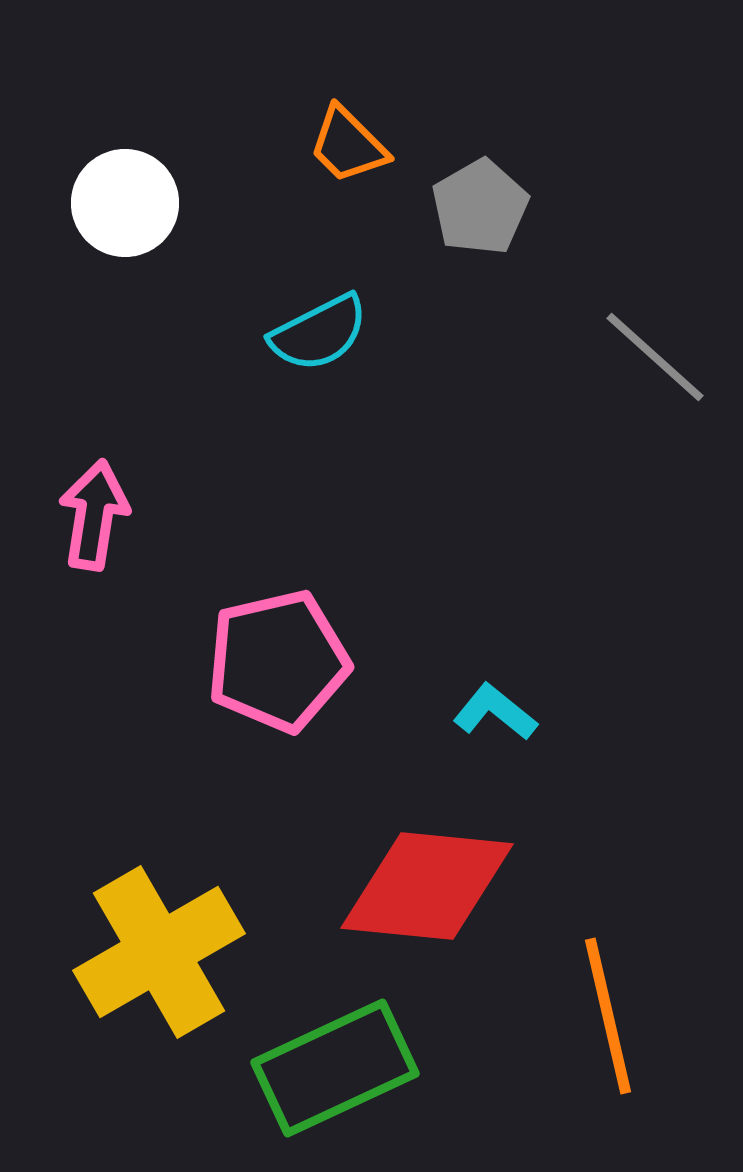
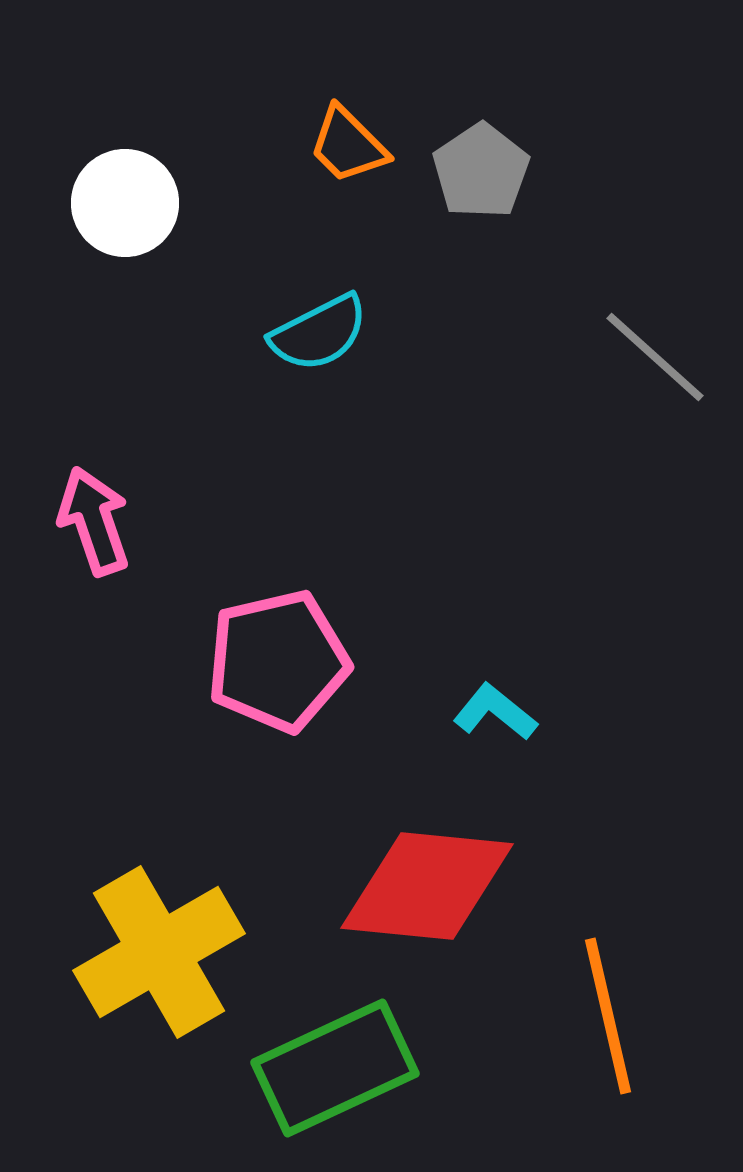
gray pentagon: moved 1 px right, 36 px up; rotated 4 degrees counterclockwise
pink arrow: moved 6 px down; rotated 28 degrees counterclockwise
